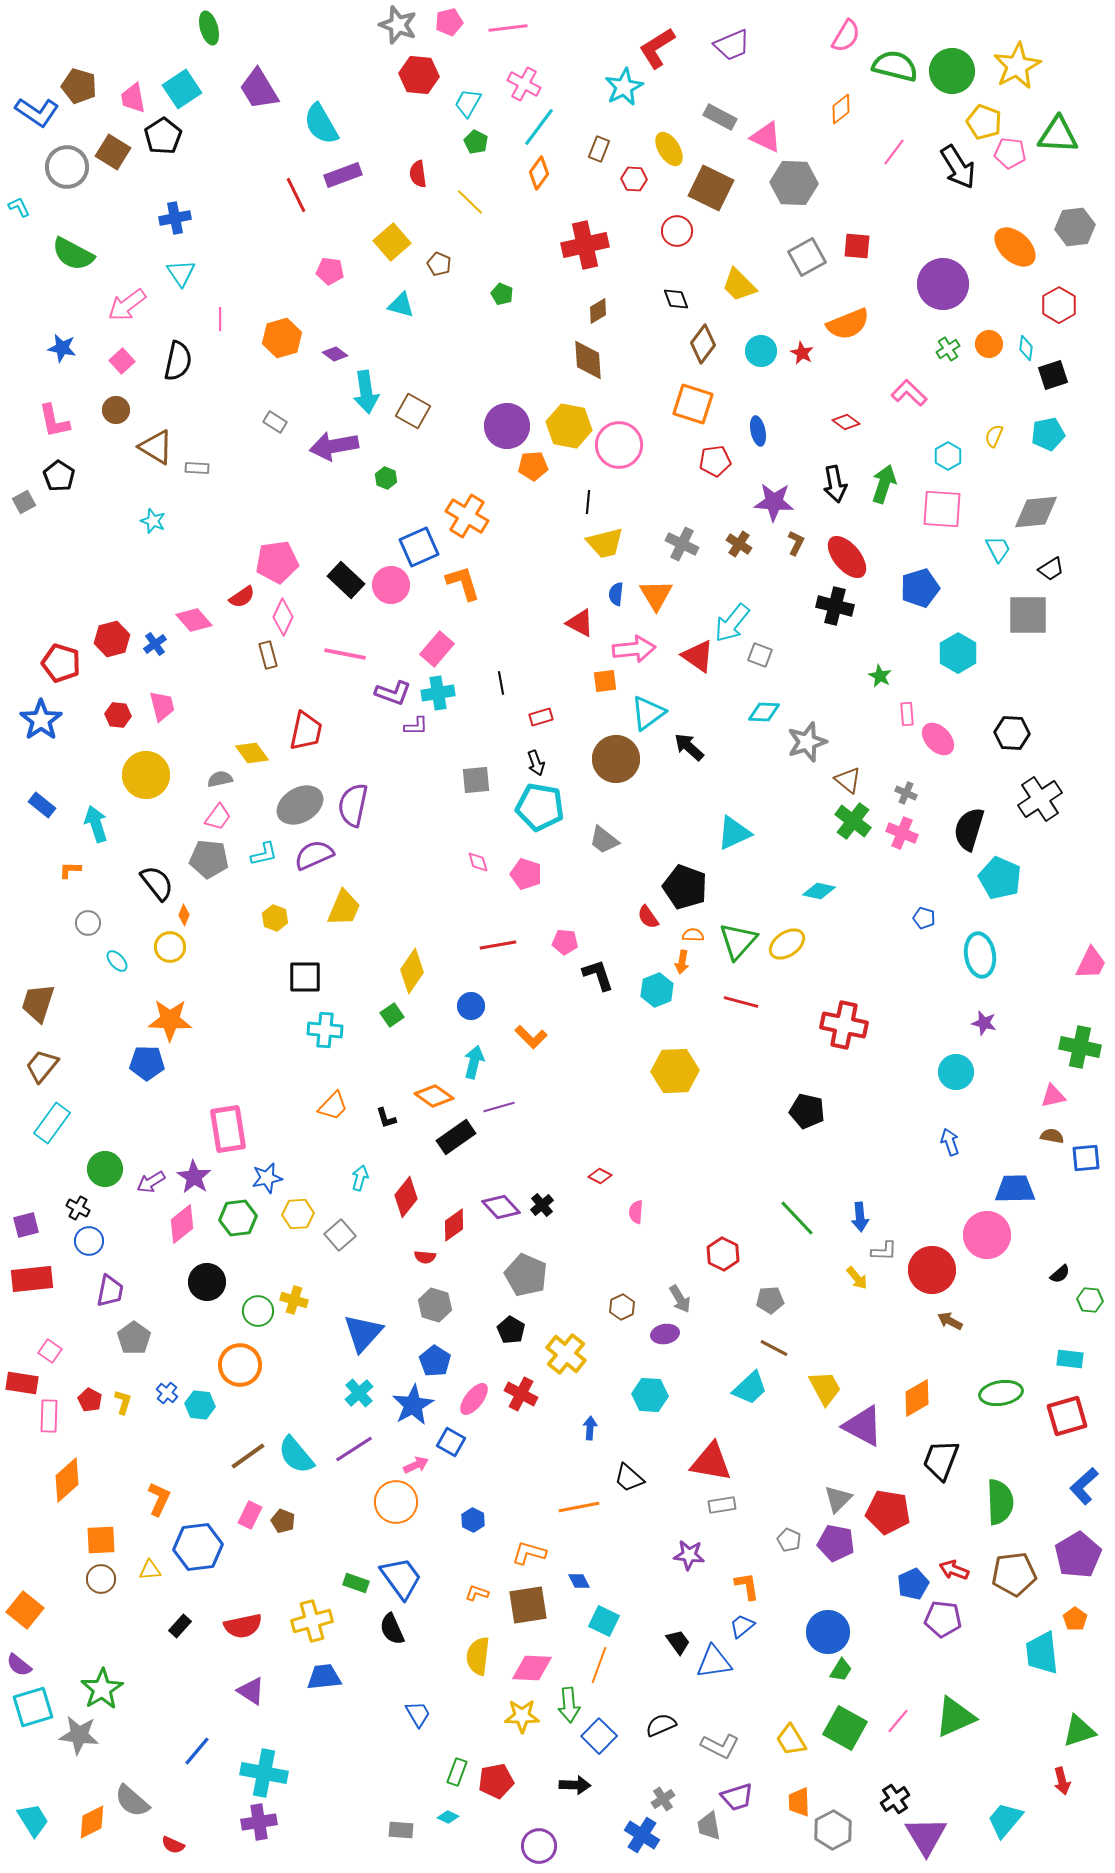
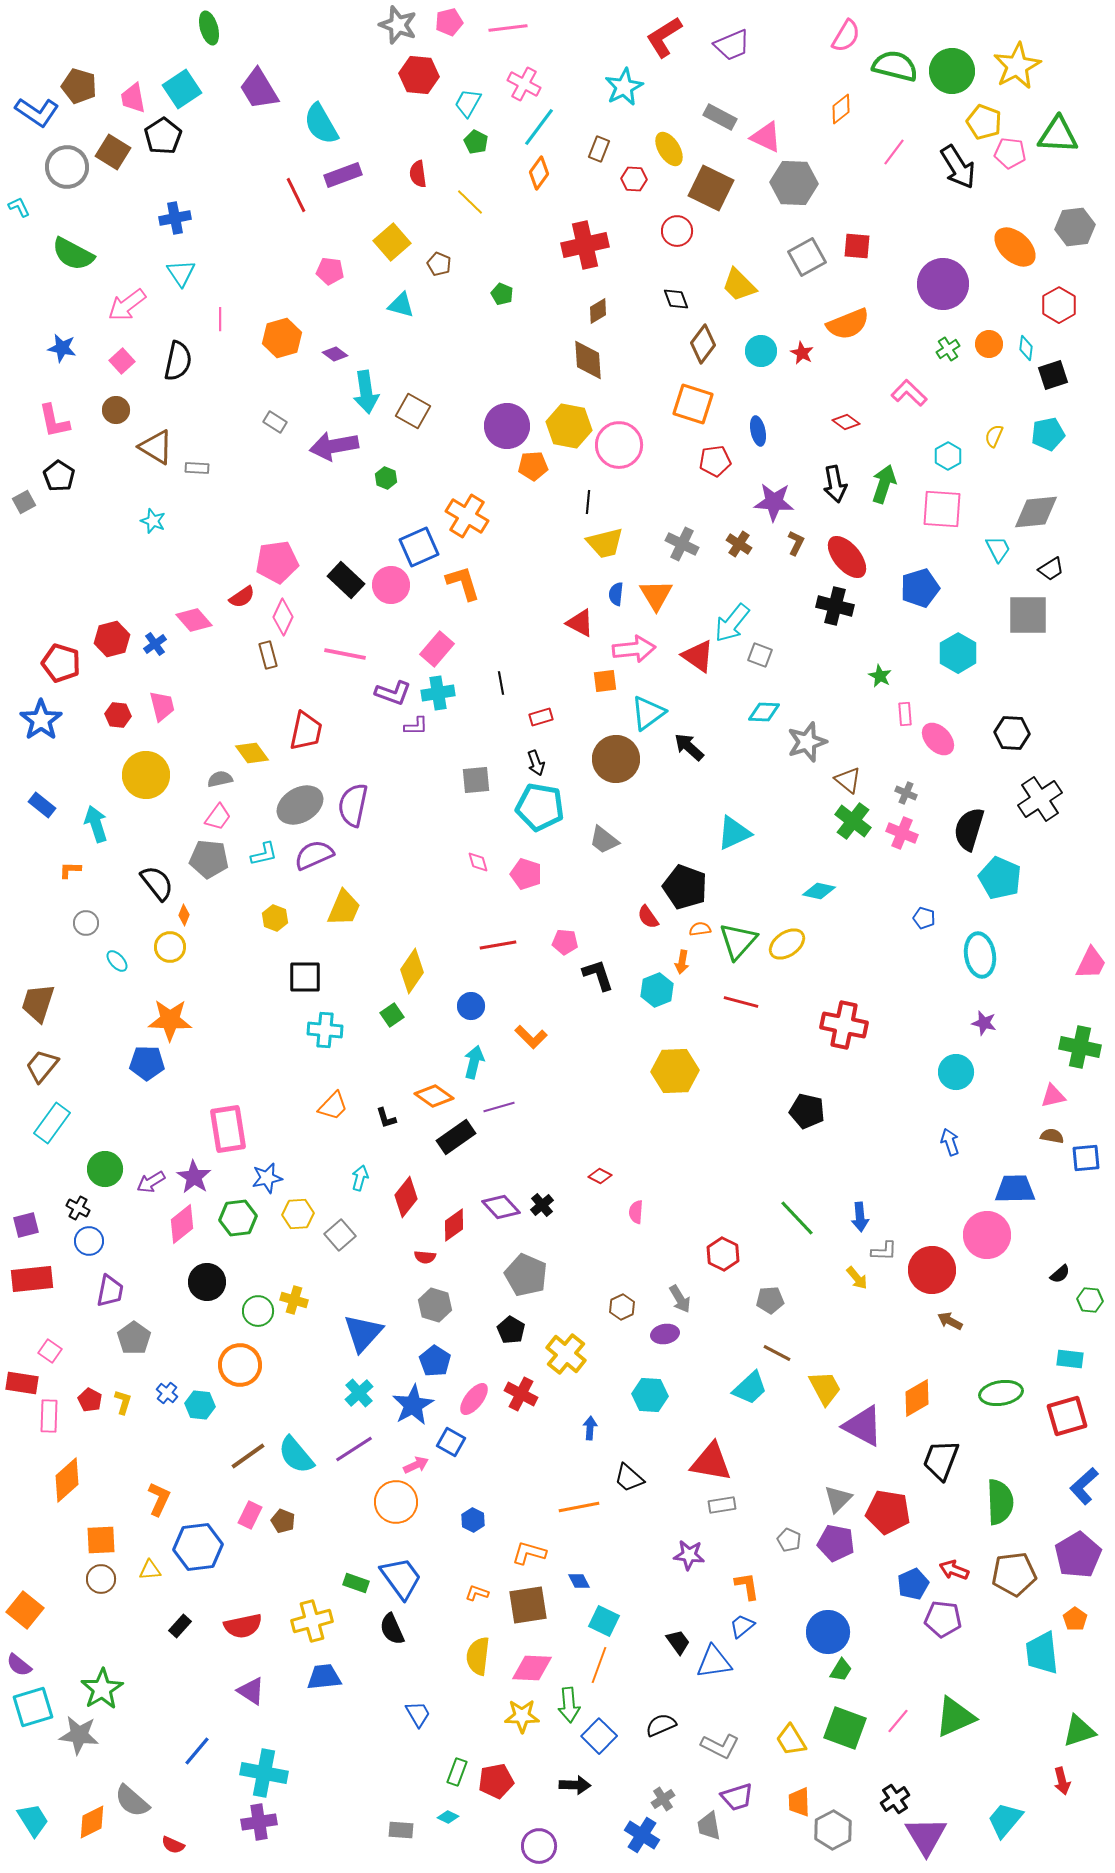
red L-shape at (657, 48): moved 7 px right, 11 px up
pink rectangle at (907, 714): moved 2 px left
gray circle at (88, 923): moved 2 px left
orange semicircle at (693, 935): moved 7 px right, 6 px up; rotated 10 degrees counterclockwise
brown line at (774, 1348): moved 3 px right, 5 px down
green square at (845, 1728): rotated 9 degrees counterclockwise
